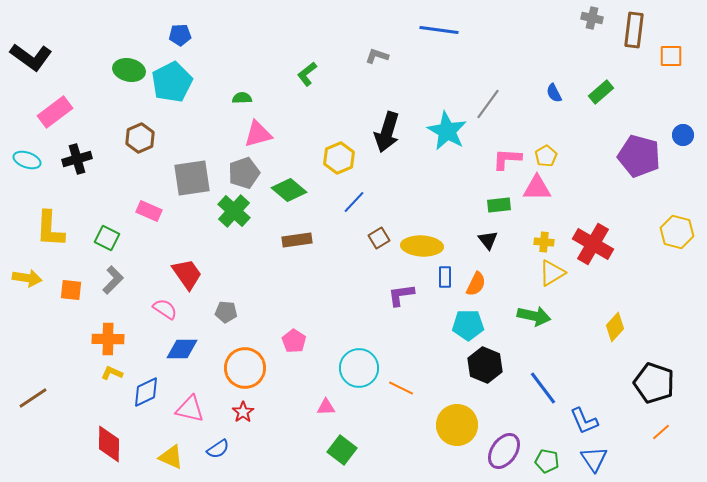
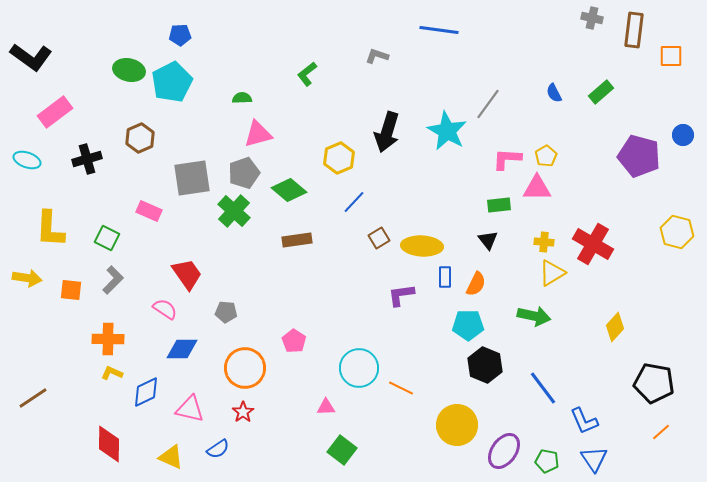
black cross at (77, 159): moved 10 px right
black pentagon at (654, 383): rotated 9 degrees counterclockwise
